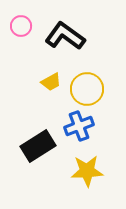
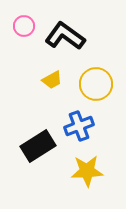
pink circle: moved 3 px right
yellow trapezoid: moved 1 px right, 2 px up
yellow circle: moved 9 px right, 5 px up
